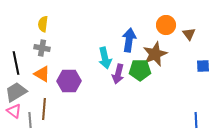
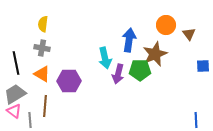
gray trapezoid: moved 1 px left, 2 px down
brown line: moved 1 px right, 3 px up
